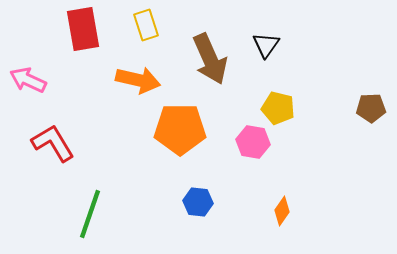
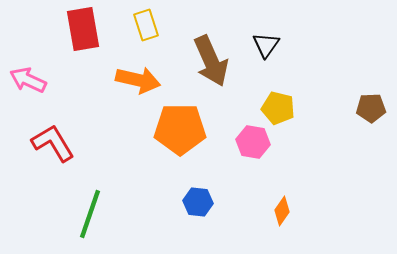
brown arrow: moved 1 px right, 2 px down
